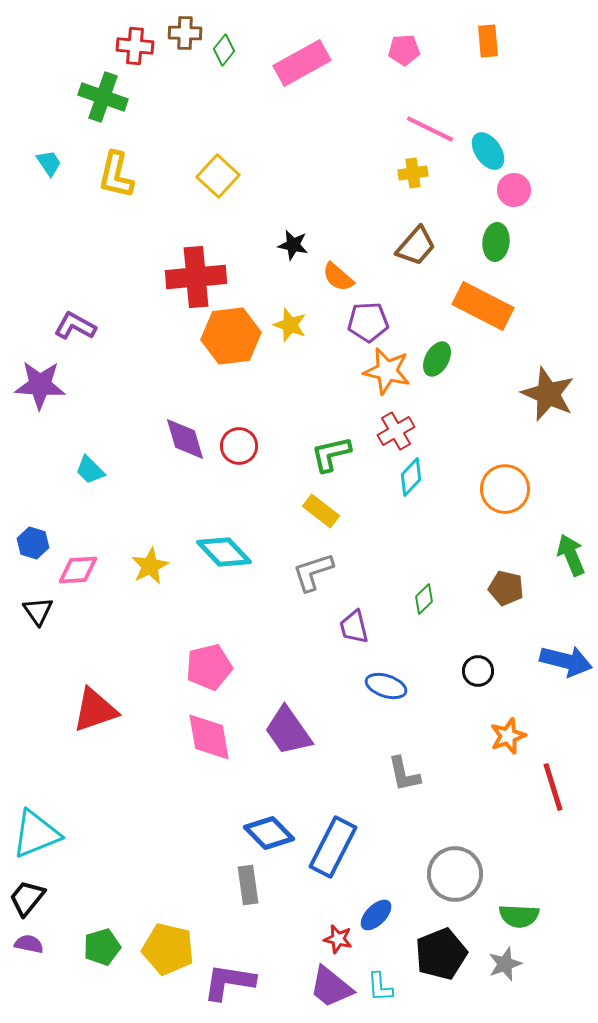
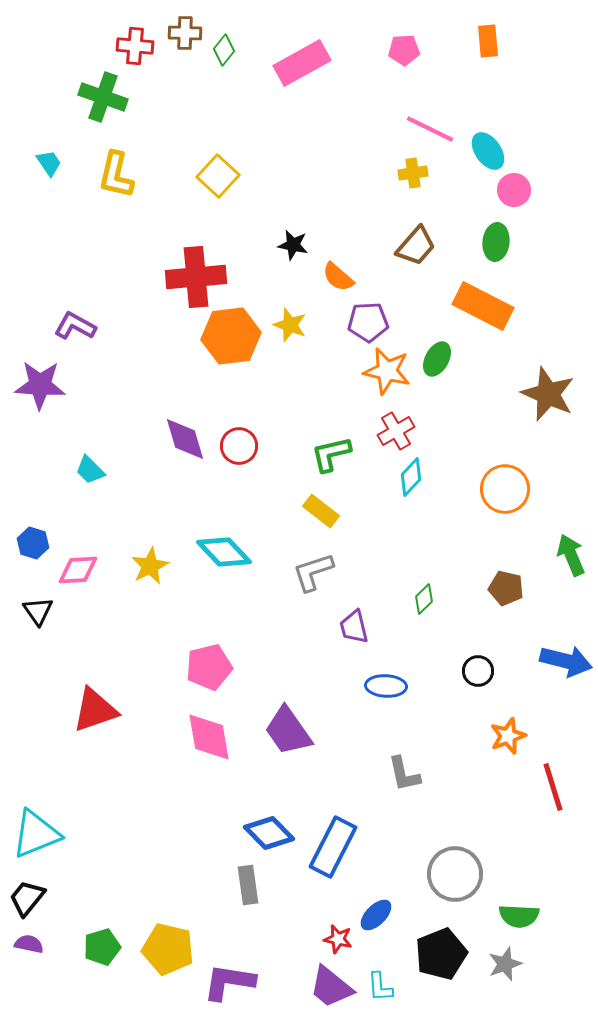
blue ellipse at (386, 686): rotated 15 degrees counterclockwise
